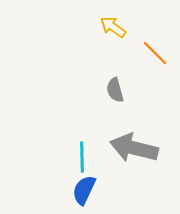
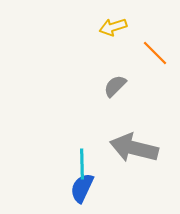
yellow arrow: rotated 52 degrees counterclockwise
gray semicircle: moved 4 px up; rotated 60 degrees clockwise
cyan line: moved 7 px down
blue semicircle: moved 2 px left, 2 px up
